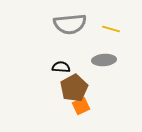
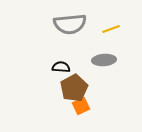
yellow line: rotated 36 degrees counterclockwise
